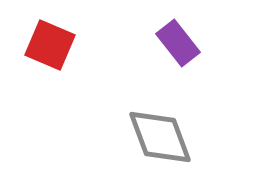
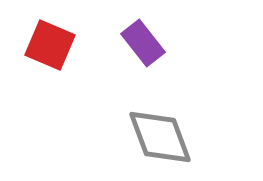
purple rectangle: moved 35 px left
